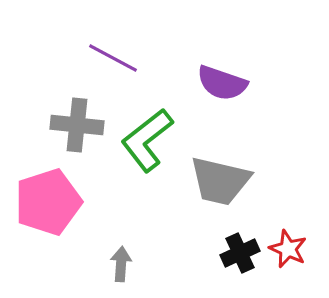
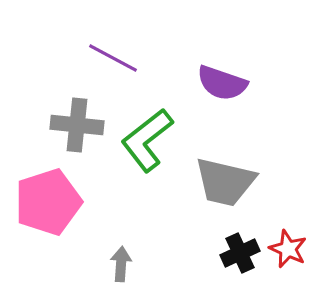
gray trapezoid: moved 5 px right, 1 px down
